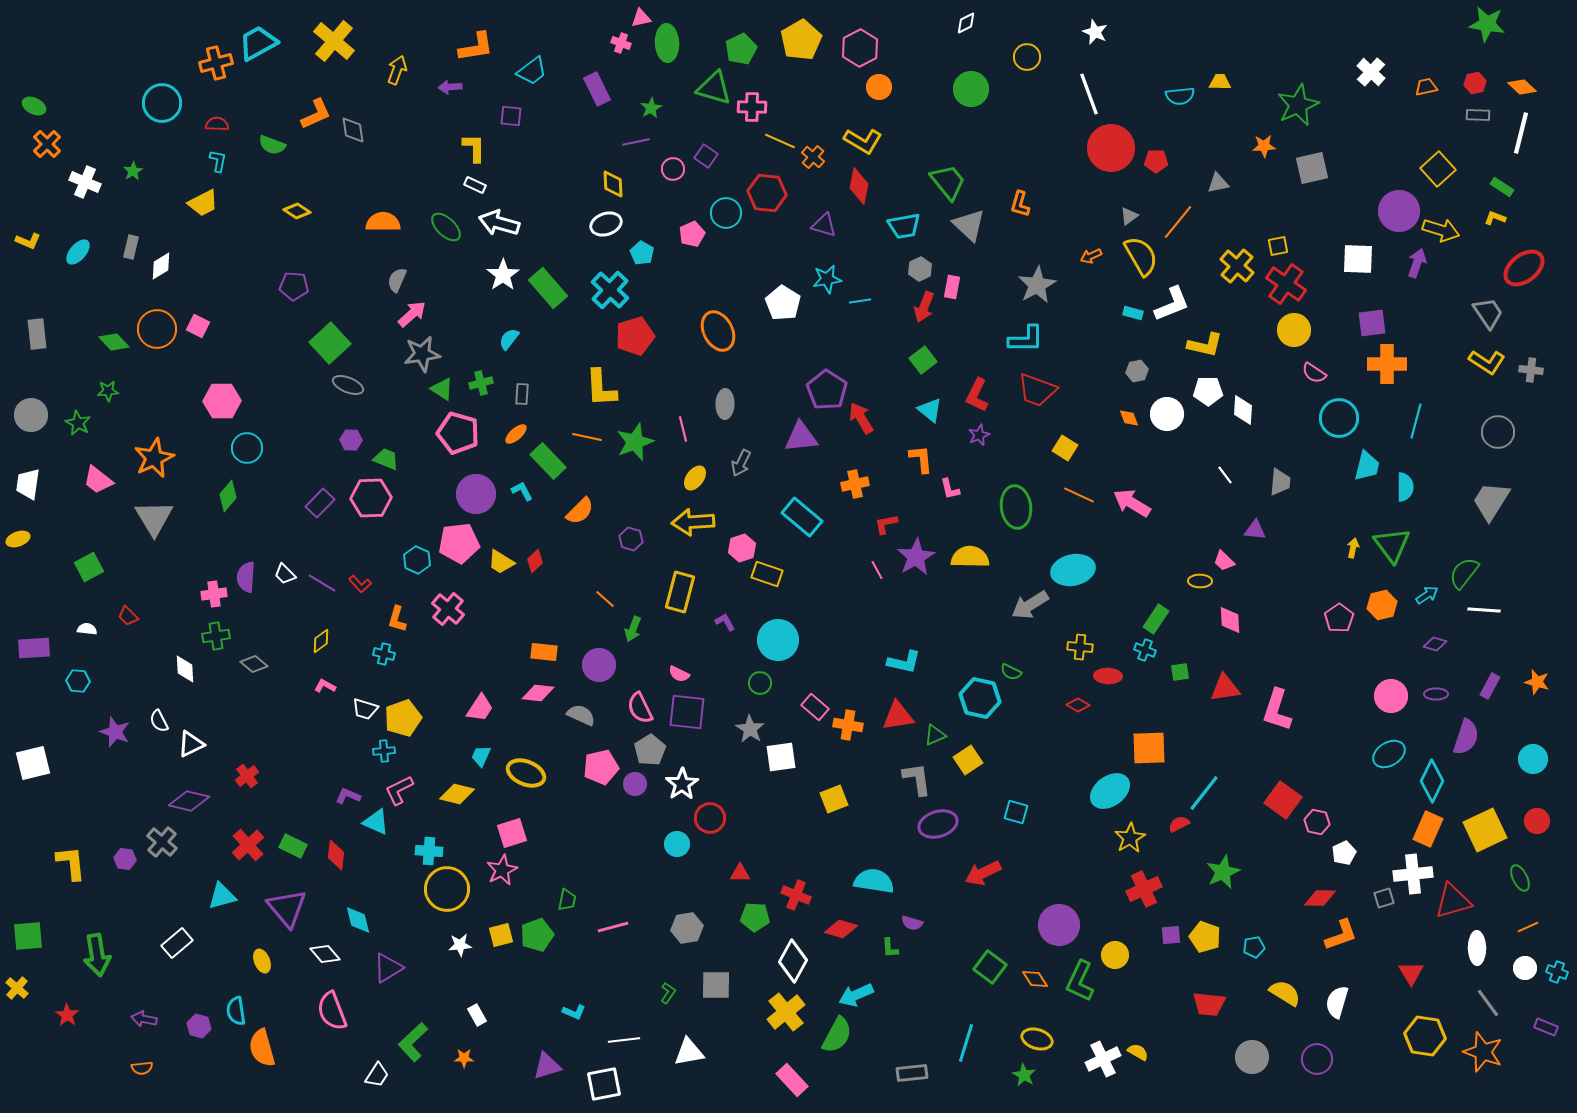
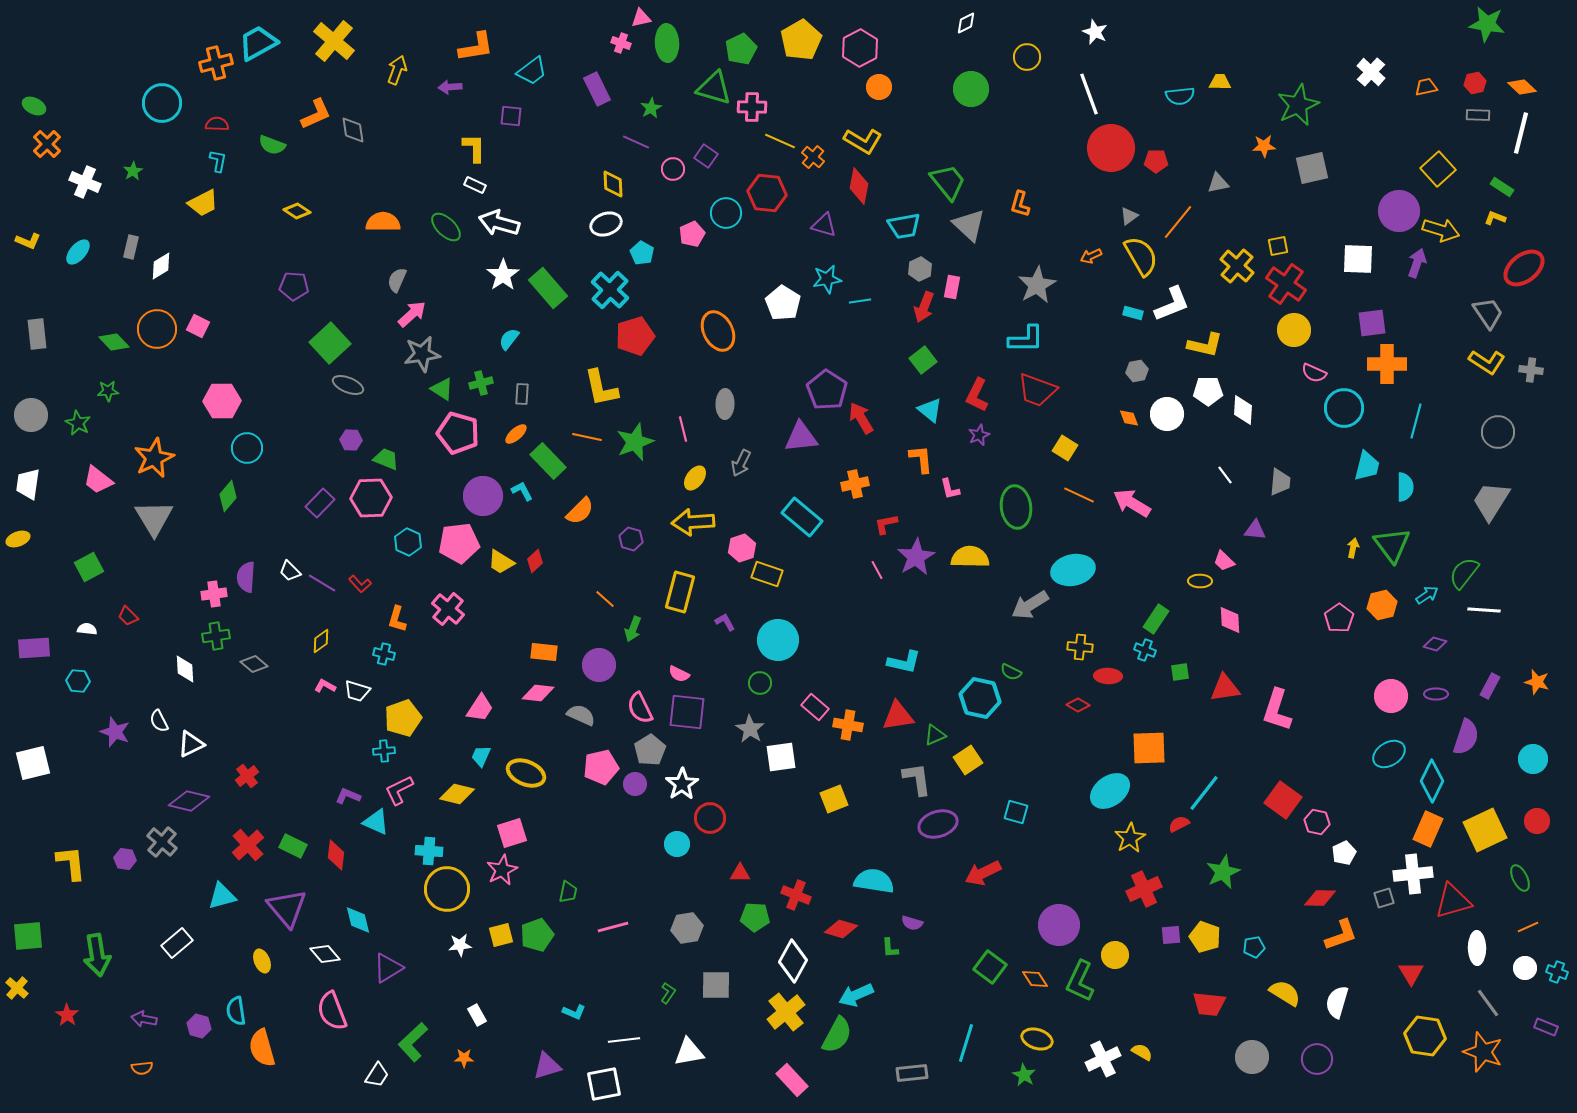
purple line at (636, 142): rotated 36 degrees clockwise
pink semicircle at (1314, 373): rotated 10 degrees counterclockwise
yellow L-shape at (601, 388): rotated 9 degrees counterclockwise
cyan circle at (1339, 418): moved 5 px right, 10 px up
purple circle at (476, 494): moved 7 px right, 2 px down
cyan hexagon at (417, 560): moved 9 px left, 18 px up
white trapezoid at (285, 574): moved 5 px right, 3 px up
white trapezoid at (365, 709): moved 8 px left, 18 px up
green trapezoid at (567, 900): moved 1 px right, 8 px up
yellow semicircle at (1138, 1052): moved 4 px right
